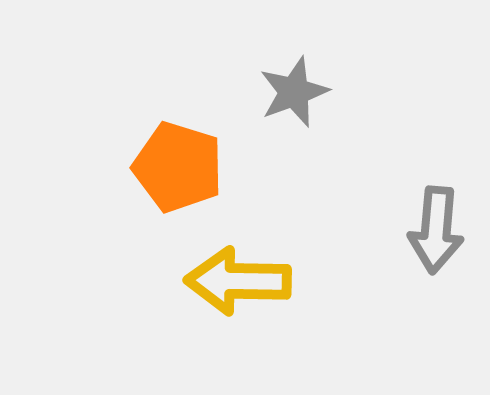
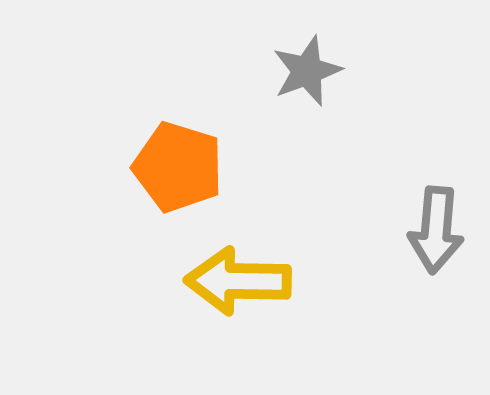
gray star: moved 13 px right, 21 px up
